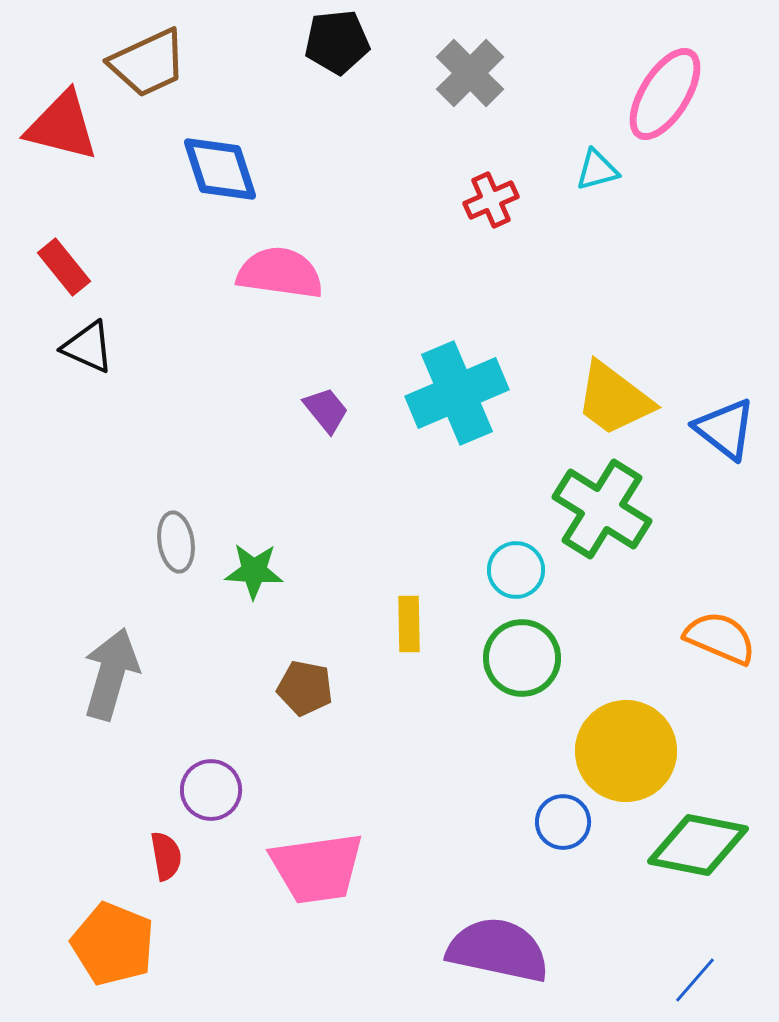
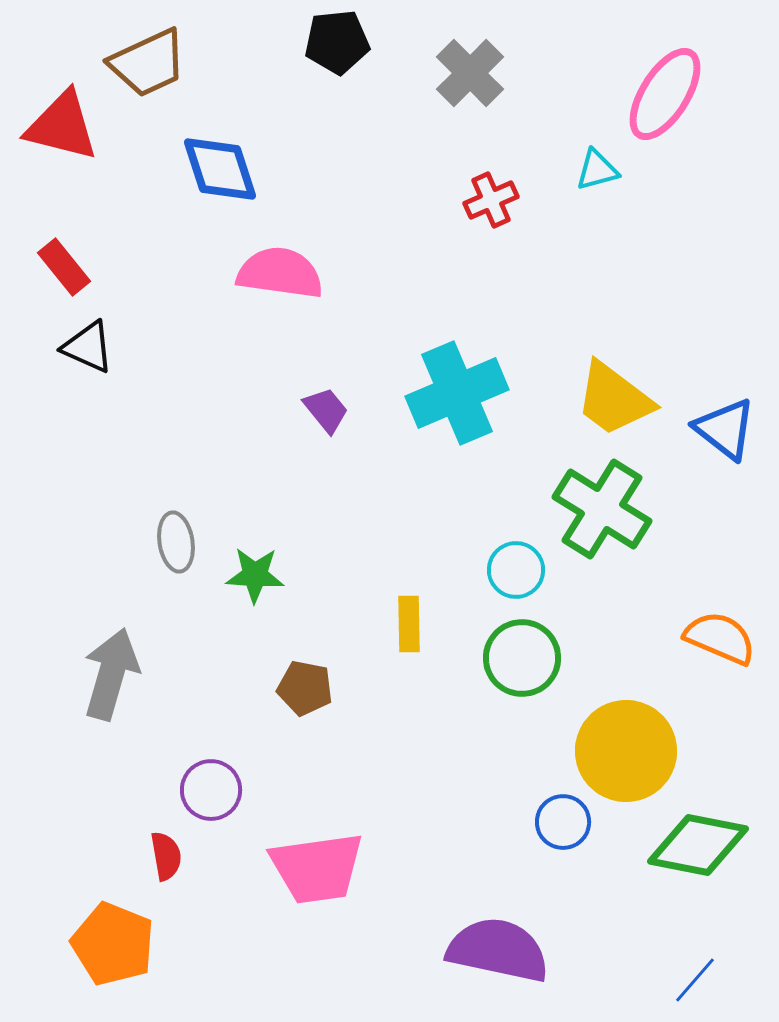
green star: moved 1 px right, 4 px down
